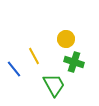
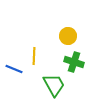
yellow circle: moved 2 px right, 3 px up
yellow line: rotated 30 degrees clockwise
blue line: rotated 30 degrees counterclockwise
